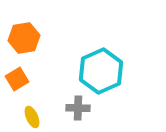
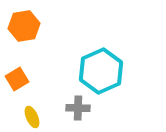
orange hexagon: moved 12 px up
